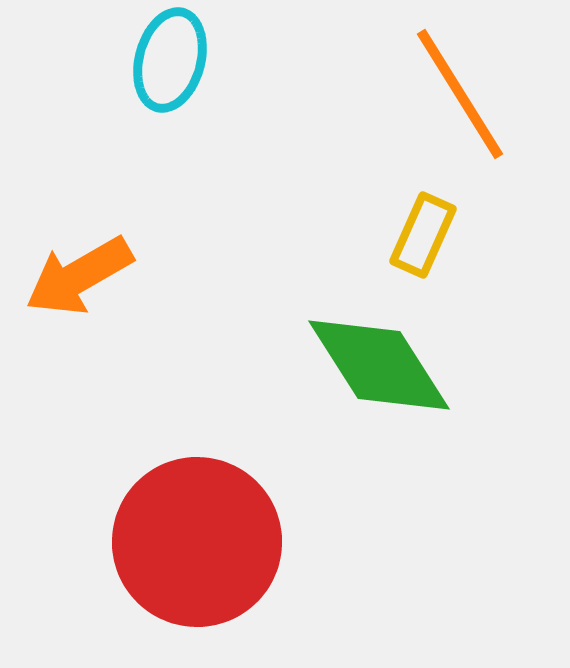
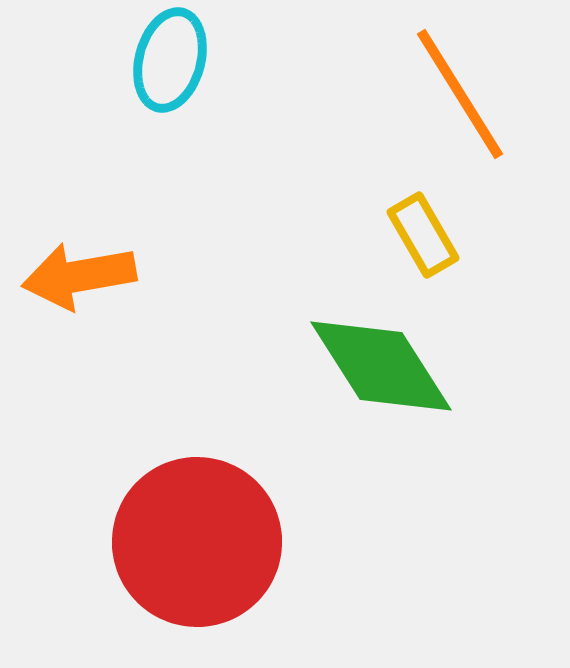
yellow rectangle: rotated 54 degrees counterclockwise
orange arrow: rotated 20 degrees clockwise
green diamond: moved 2 px right, 1 px down
